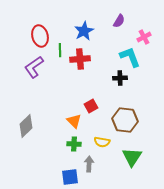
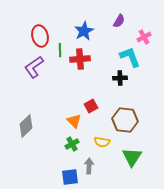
green cross: moved 2 px left; rotated 32 degrees counterclockwise
gray arrow: moved 2 px down
